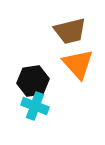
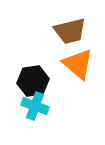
orange triangle: rotated 8 degrees counterclockwise
